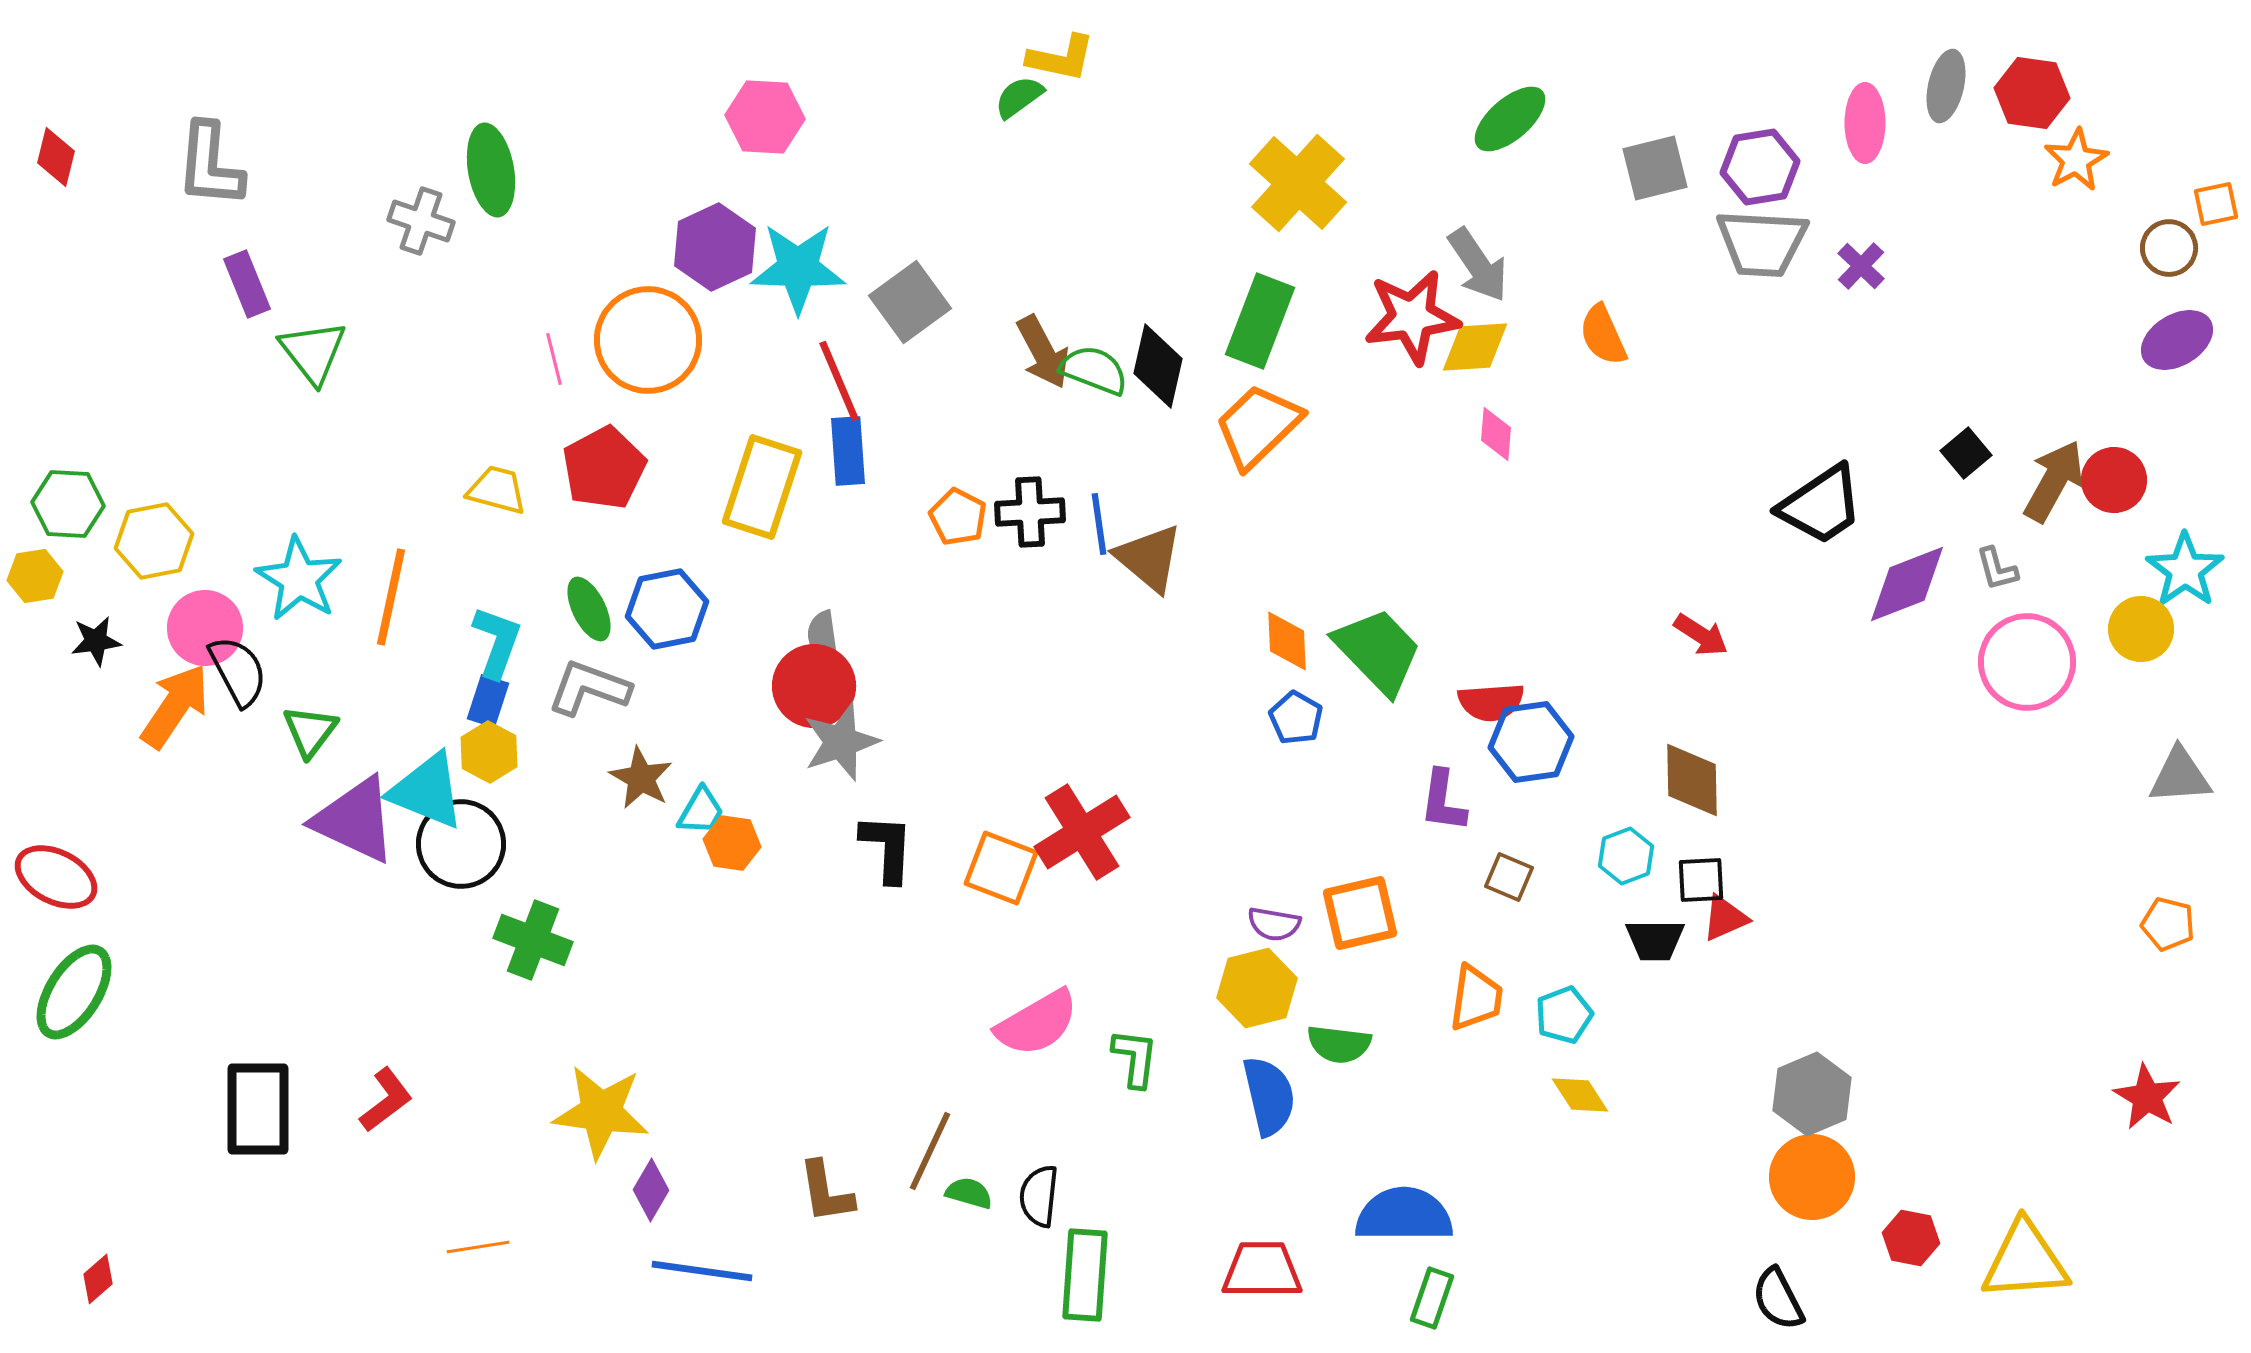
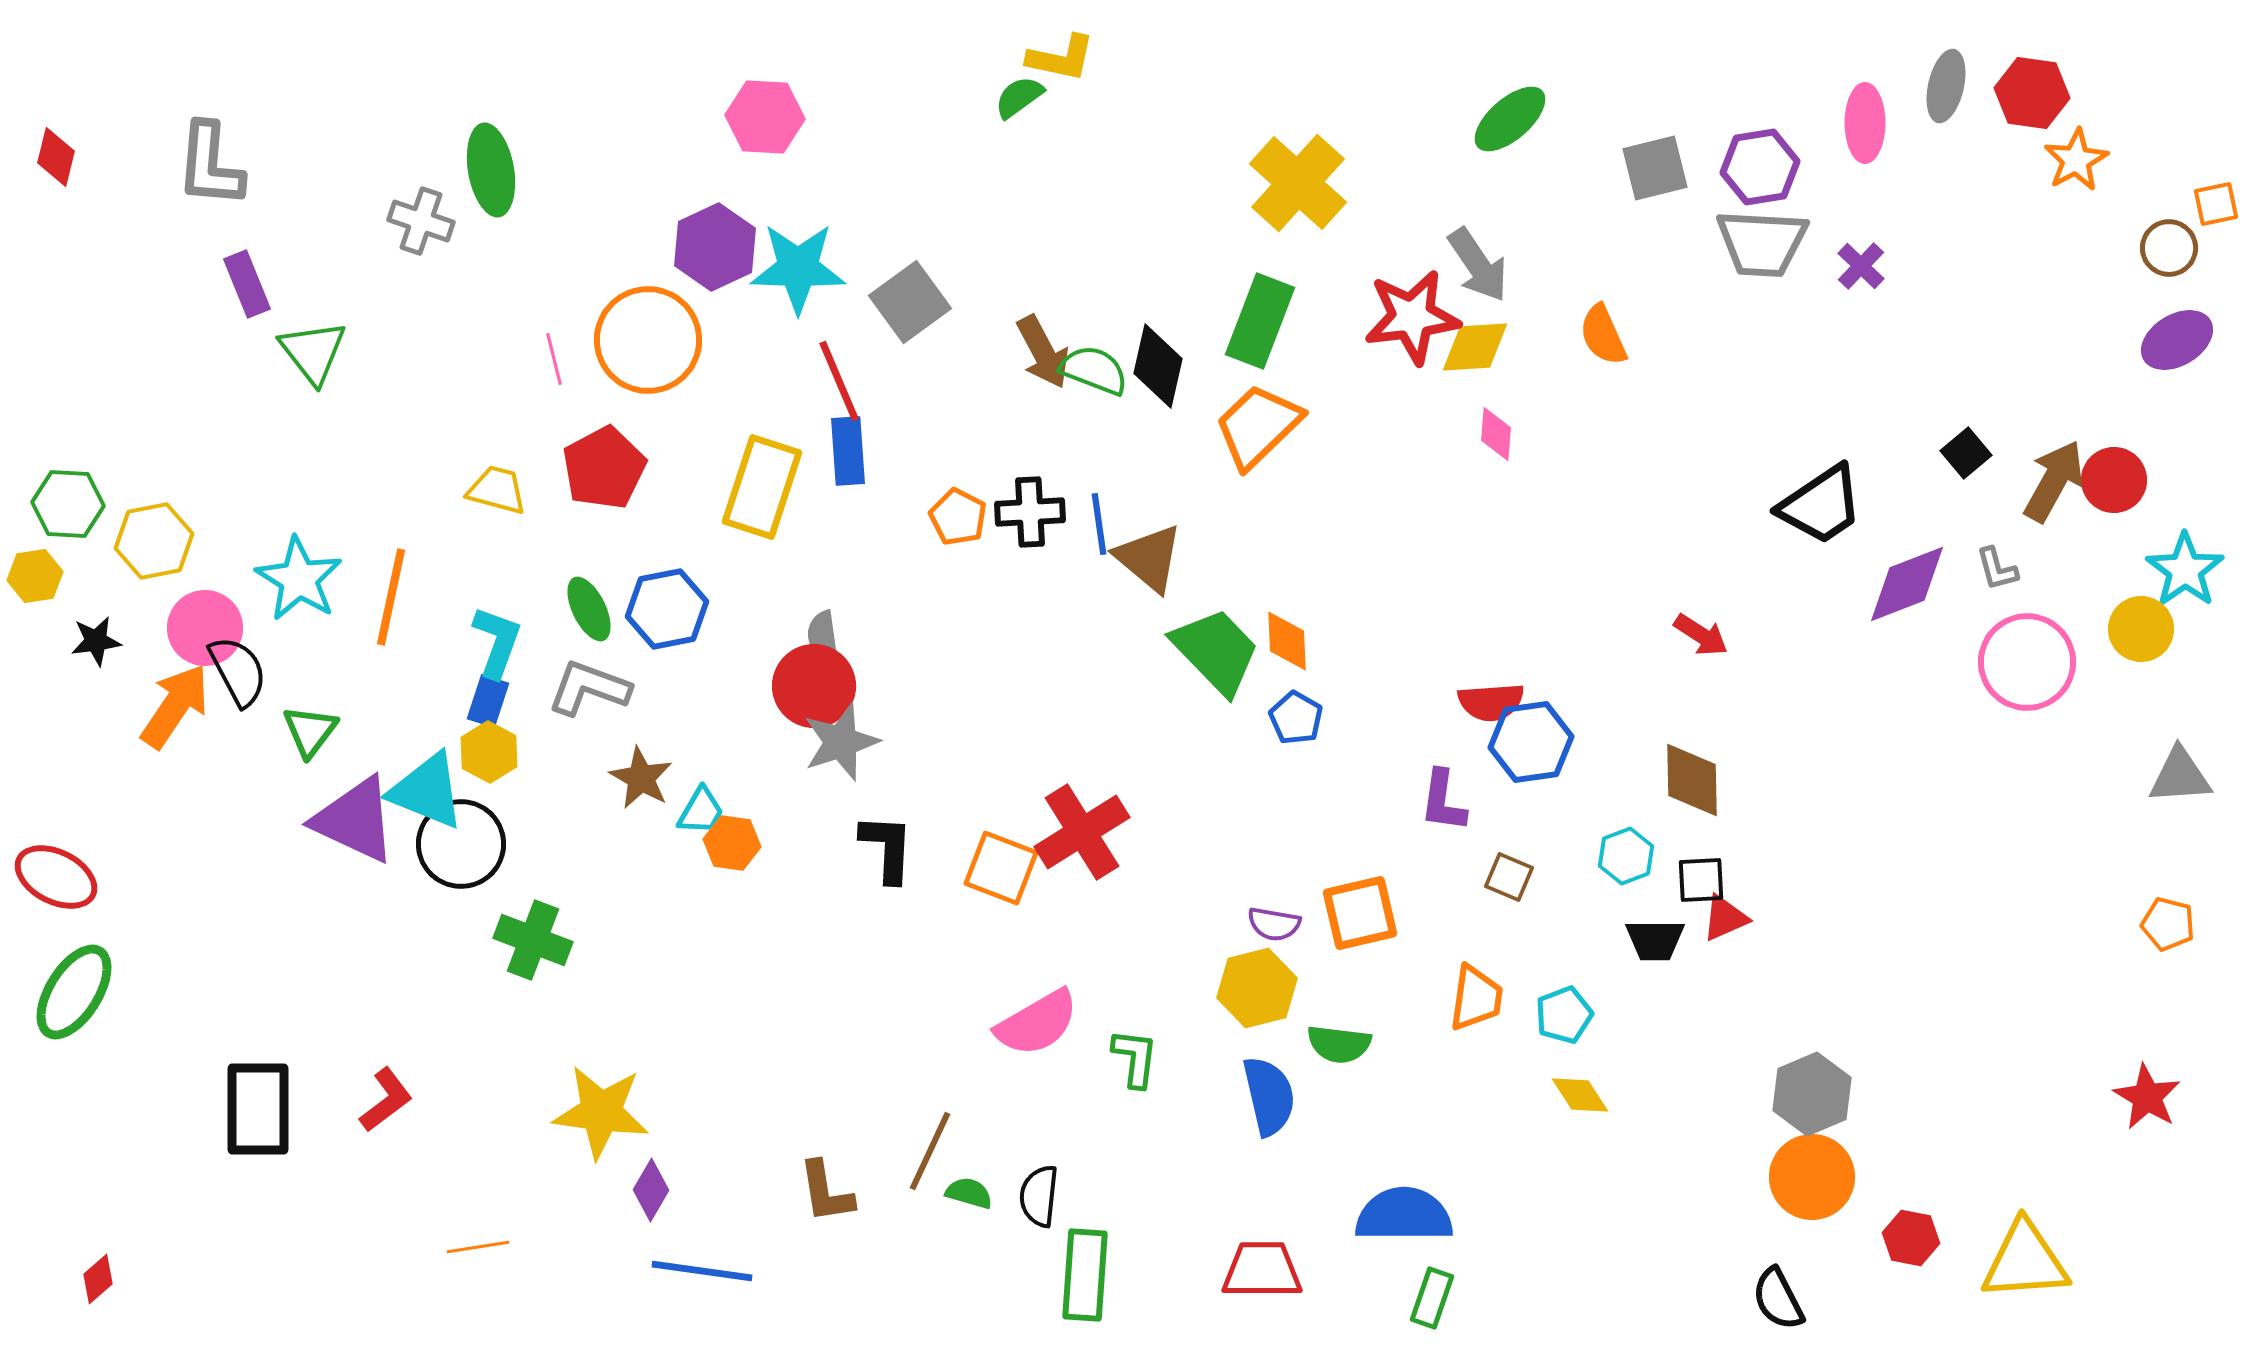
green trapezoid at (1378, 651): moved 162 px left
